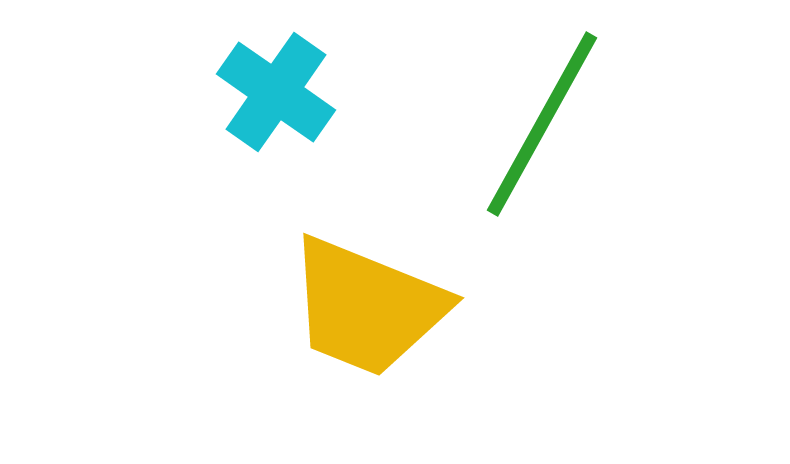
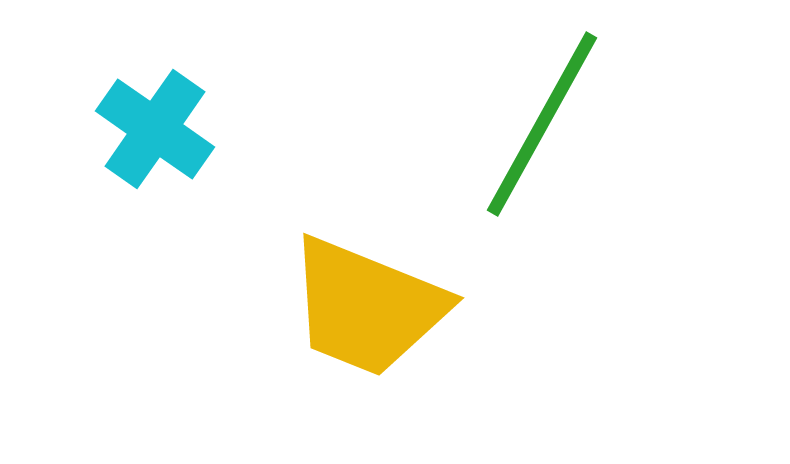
cyan cross: moved 121 px left, 37 px down
